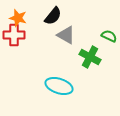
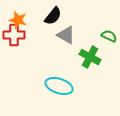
orange star: moved 2 px down
